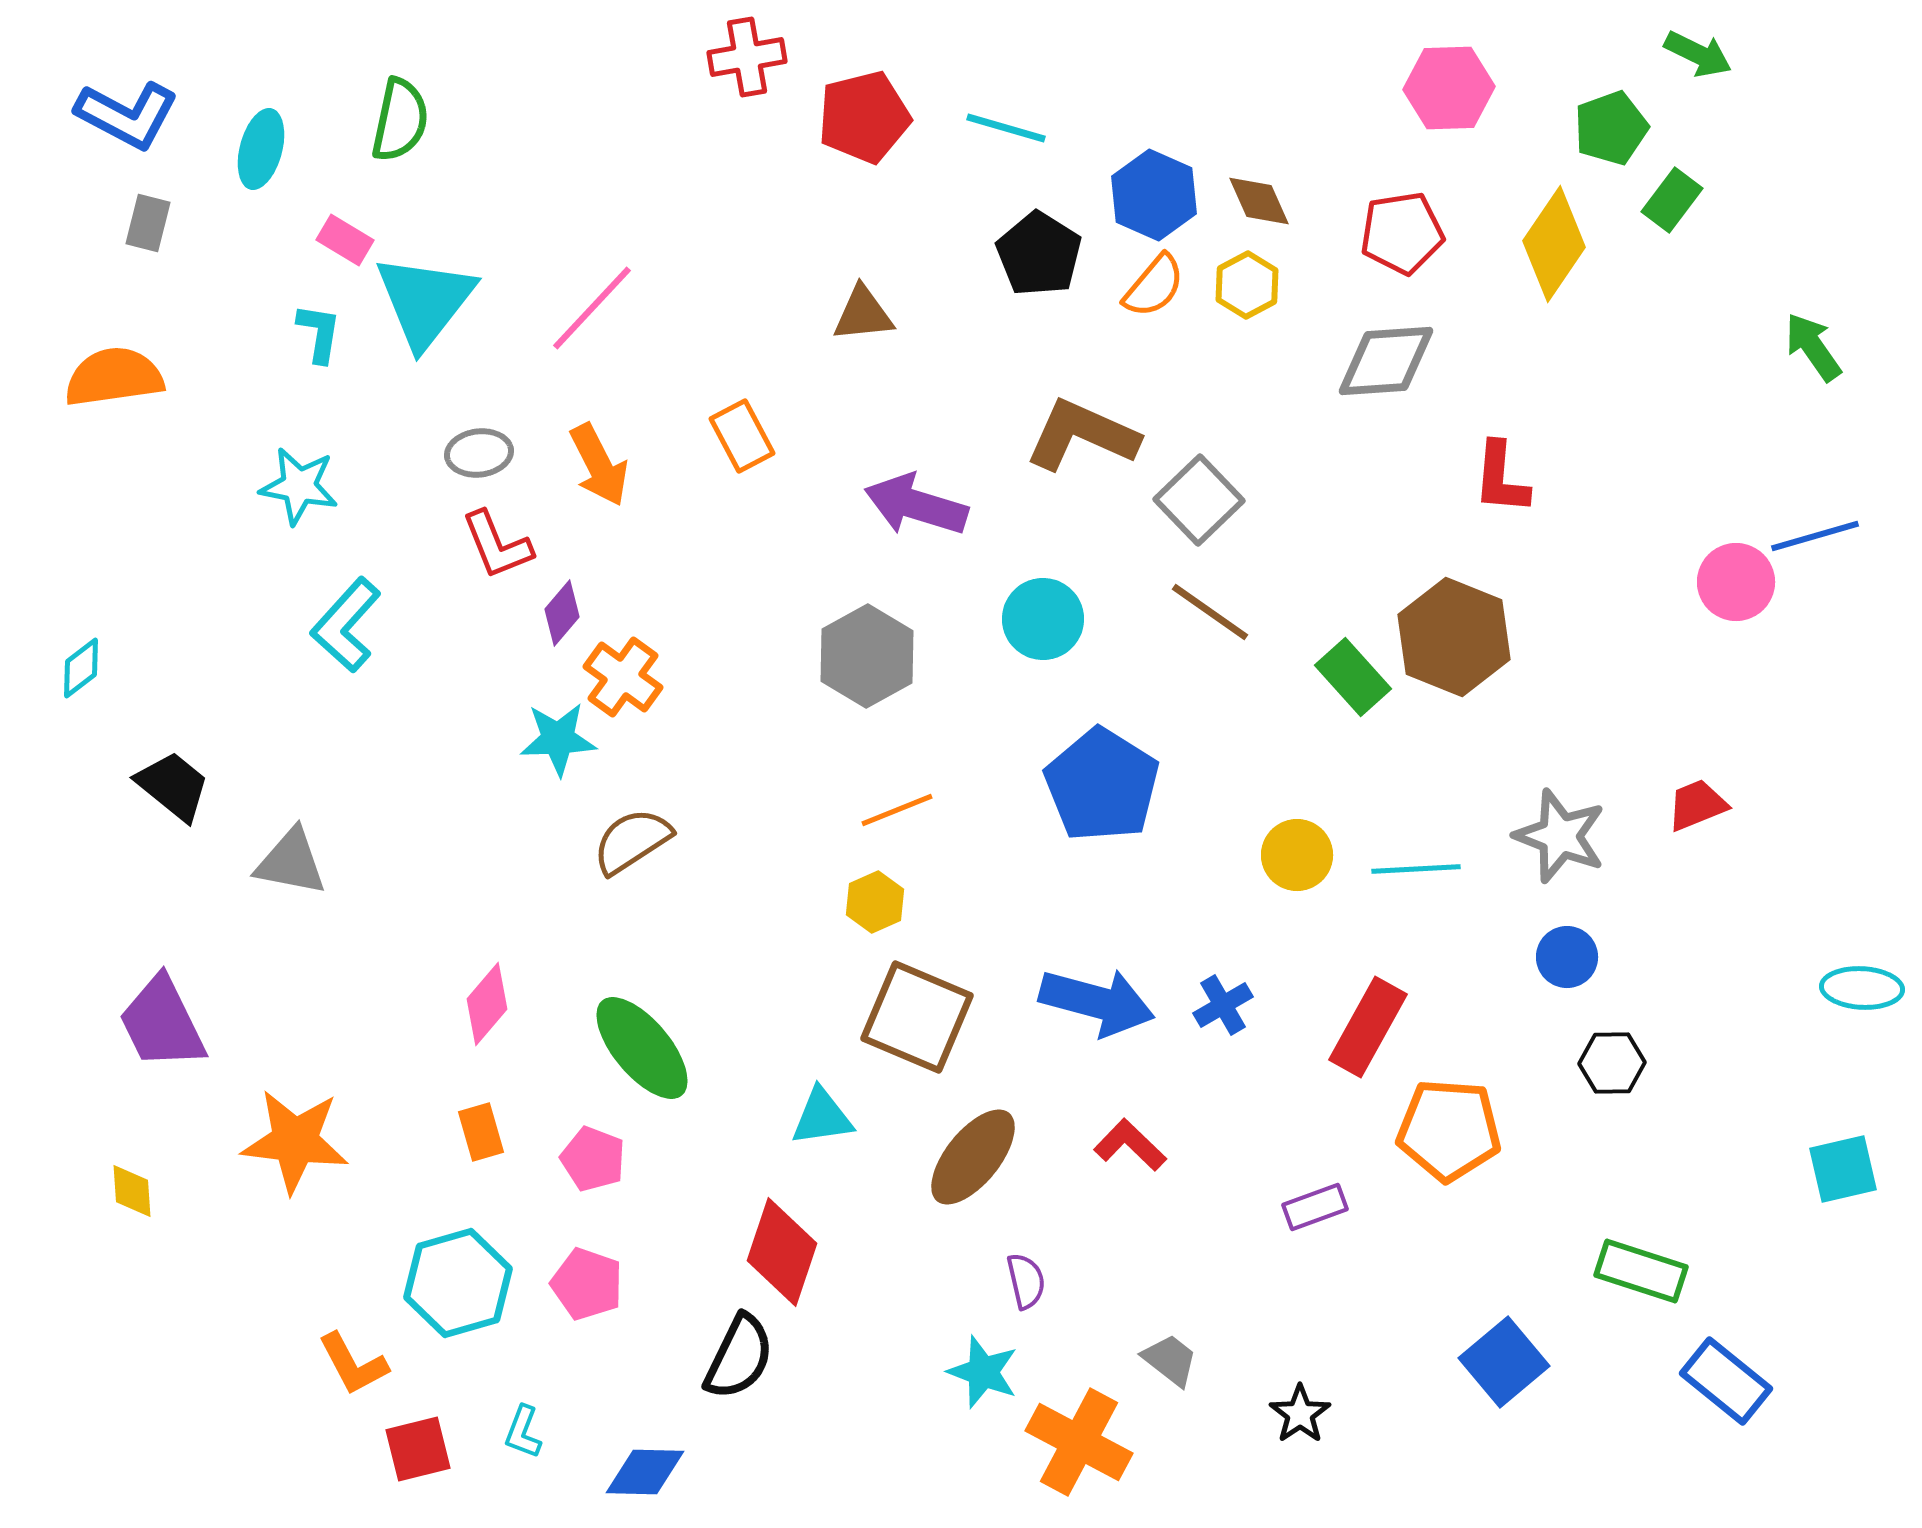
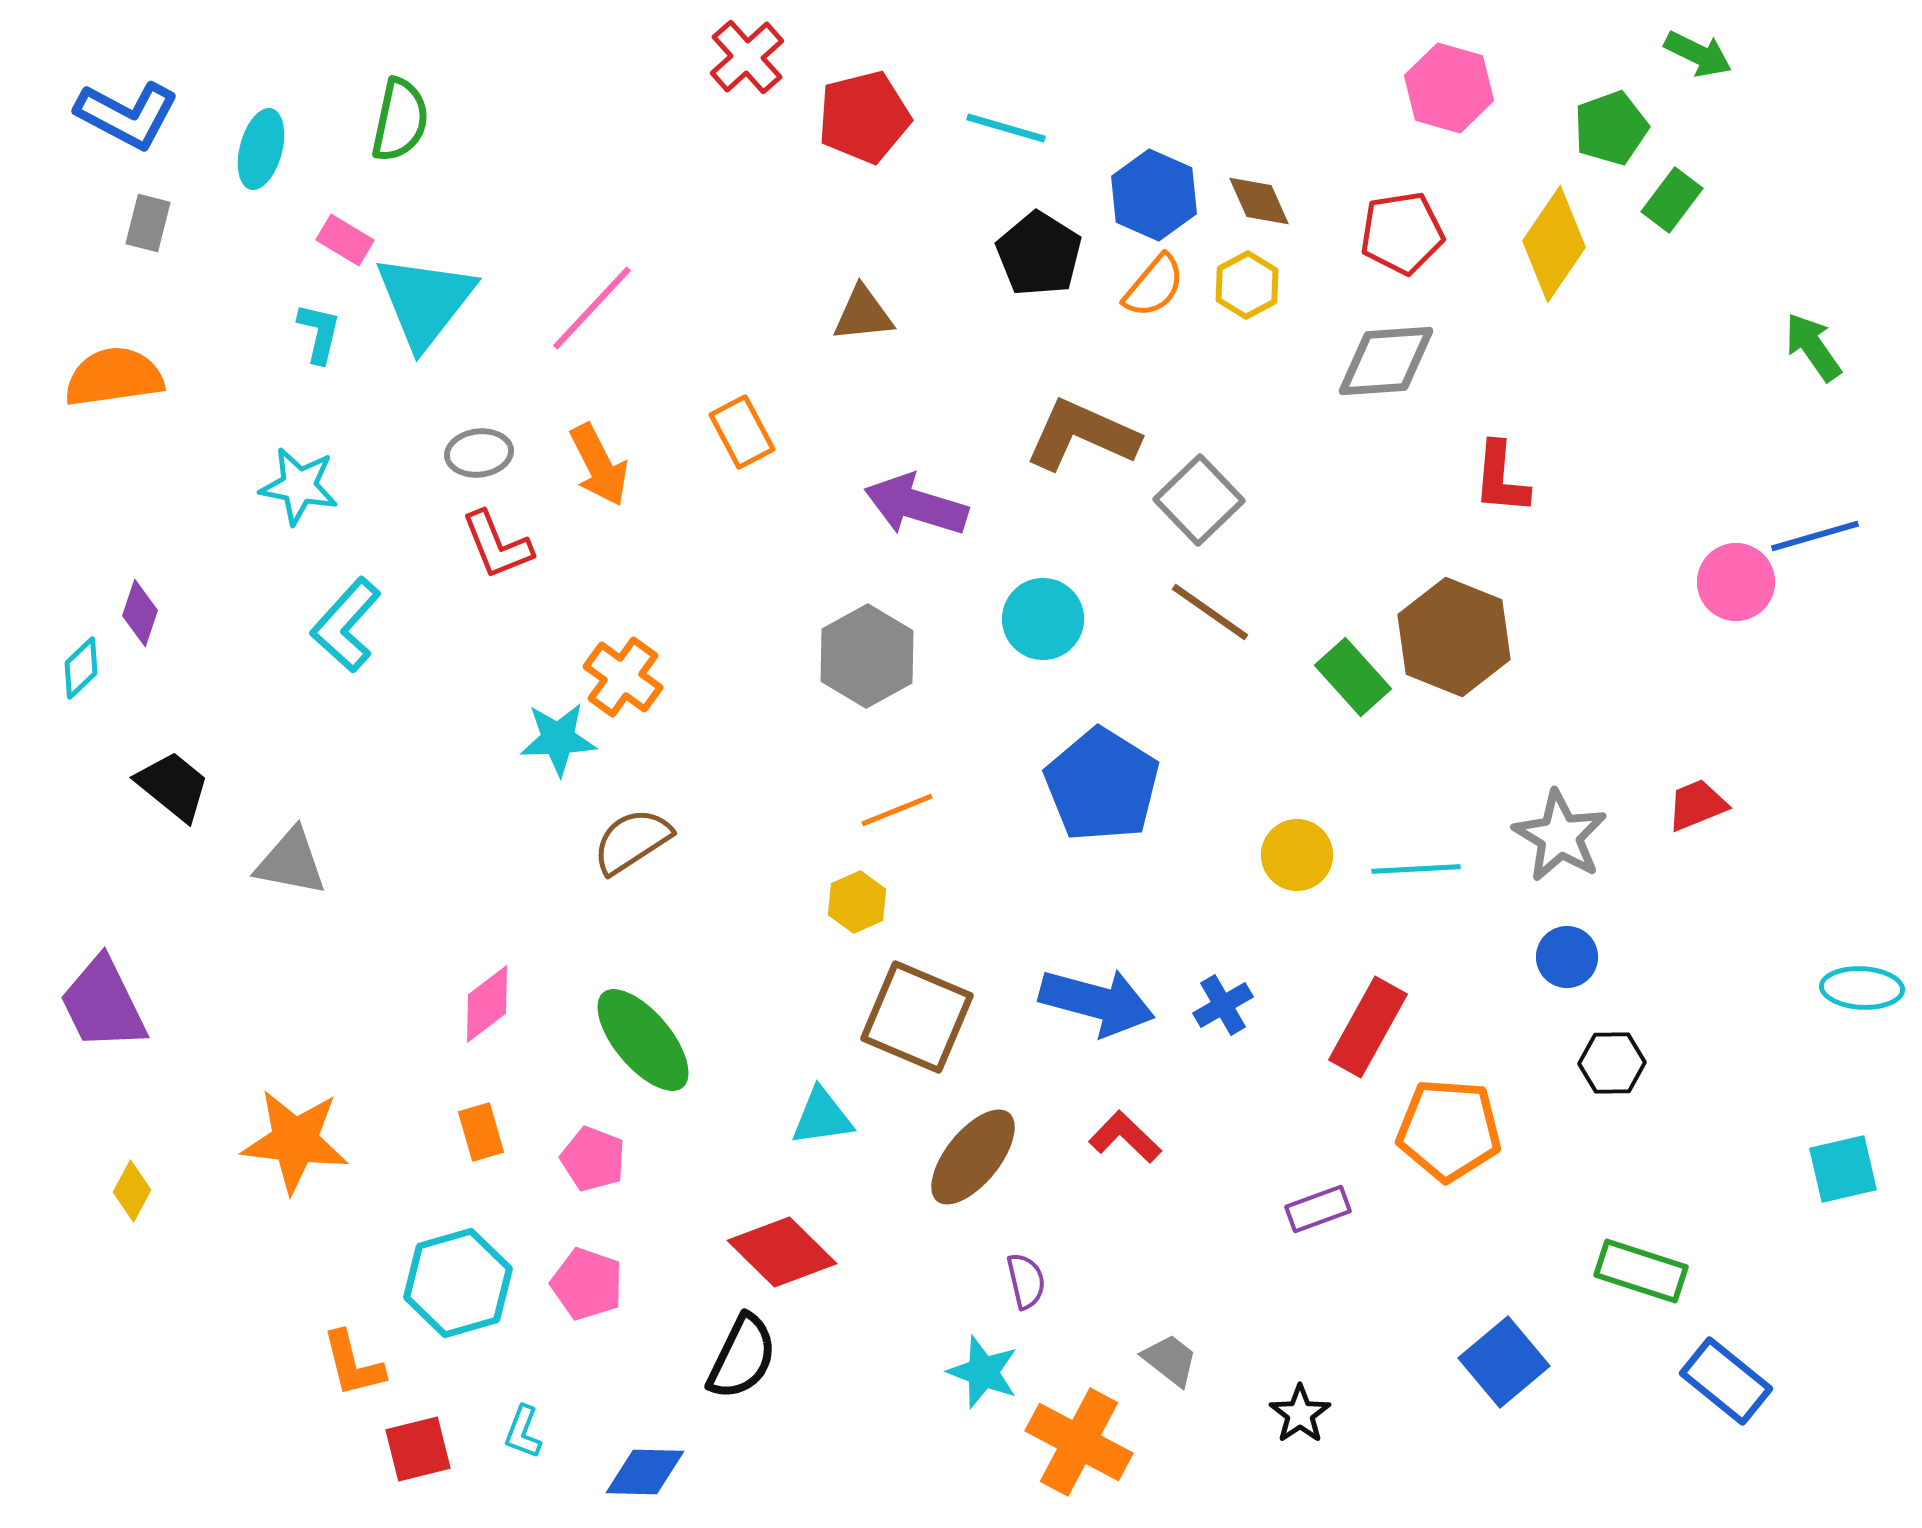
red cross at (747, 57): rotated 32 degrees counterclockwise
pink hexagon at (1449, 88): rotated 18 degrees clockwise
cyan L-shape at (319, 333): rotated 4 degrees clockwise
orange rectangle at (742, 436): moved 4 px up
purple diamond at (562, 613): moved 422 px left; rotated 22 degrees counterclockwise
cyan diamond at (81, 668): rotated 6 degrees counterclockwise
gray star at (1560, 836): rotated 10 degrees clockwise
yellow hexagon at (875, 902): moved 18 px left
pink diamond at (487, 1004): rotated 12 degrees clockwise
purple trapezoid at (162, 1023): moved 59 px left, 19 px up
green ellipse at (642, 1048): moved 1 px right, 8 px up
red L-shape at (1130, 1145): moved 5 px left, 8 px up
yellow diamond at (132, 1191): rotated 32 degrees clockwise
purple rectangle at (1315, 1207): moved 3 px right, 2 px down
red diamond at (782, 1252): rotated 64 degrees counterclockwise
black semicircle at (739, 1357): moved 3 px right
orange L-shape at (353, 1364): rotated 14 degrees clockwise
